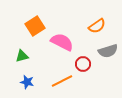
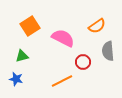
orange square: moved 5 px left
pink semicircle: moved 1 px right, 4 px up
gray semicircle: rotated 102 degrees clockwise
red circle: moved 2 px up
blue star: moved 11 px left, 3 px up
